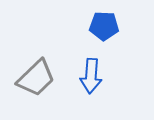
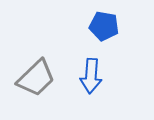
blue pentagon: rotated 8 degrees clockwise
